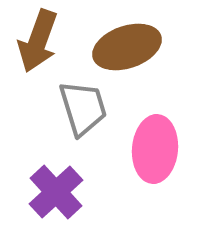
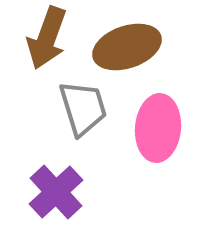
brown arrow: moved 9 px right, 3 px up
pink ellipse: moved 3 px right, 21 px up
